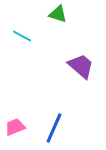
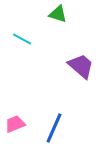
cyan line: moved 3 px down
pink trapezoid: moved 3 px up
